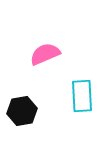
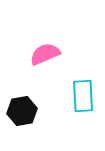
cyan rectangle: moved 1 px right
